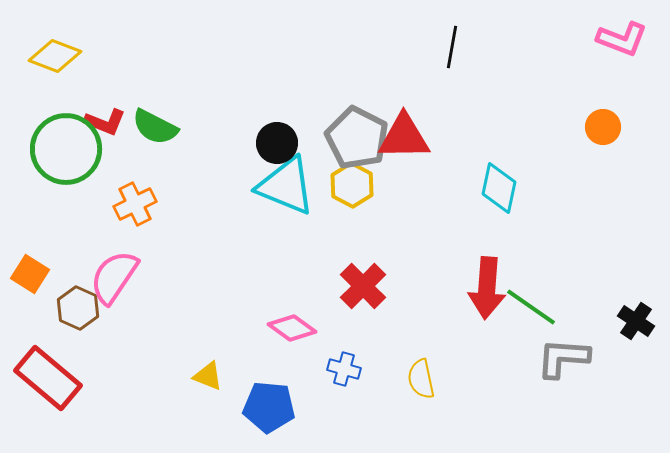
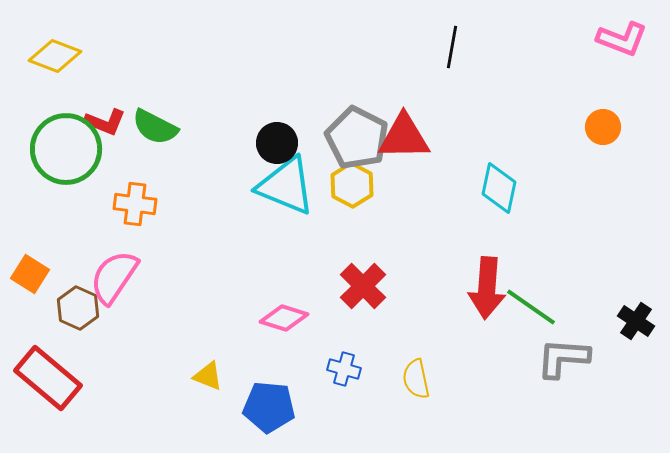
orange cross: rotated 33 degrees clockwise
pink diamond: moved 8 px left, 10 px up; rotated 18 degrees counterclockwise
yellow semicircle: moved 5 px left
